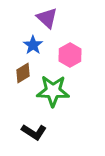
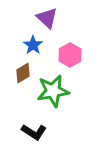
green star: rotated 12 degrees counterclockwise
